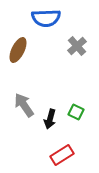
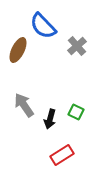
blue semicircle: moved 3 px left, 8 px down; rotated 48 degrees clockwise
